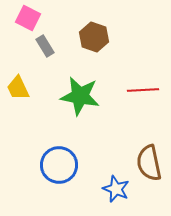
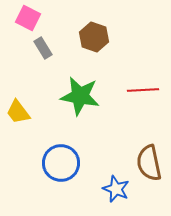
gray rectangle: moved 2 px left, 2 px down
yellow trapezoid: moved 24 px down; rotated 12 degrees counterclockwise
blue circle: moved 2 px right, 2 px up
